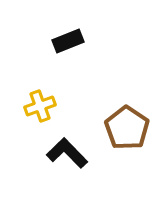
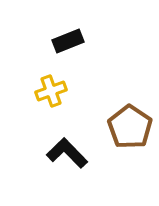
yellow cross: moved 11 px right, 15 px up
brown pentagon: moved 3 px right, 1 px up
